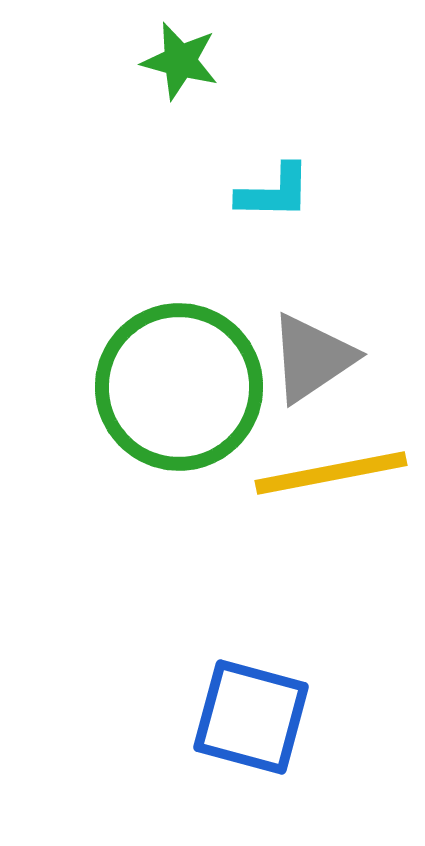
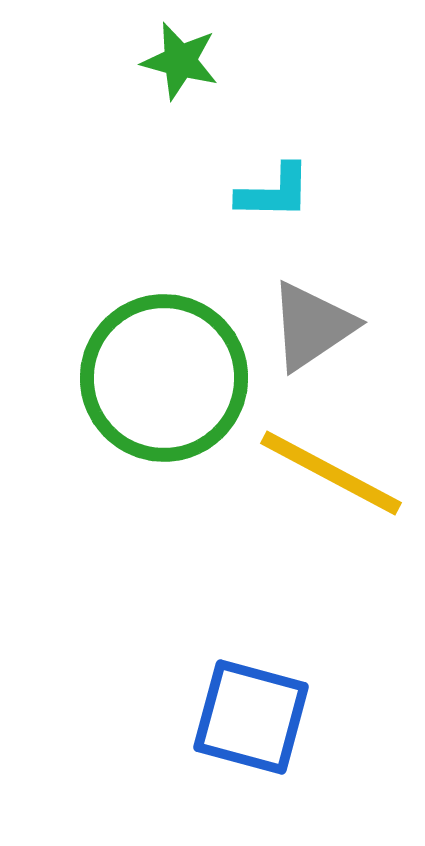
gray triangle: moved 32 px up
green circle: moved 15 px left, 9 px up
yellow line: rotated 39 degrees clockwise
